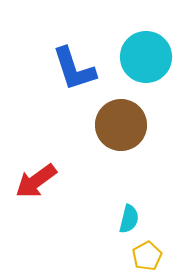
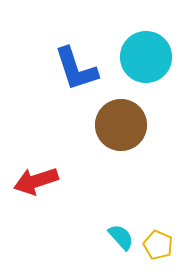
blue L-shape: moved 2 px right
red arrow: rotated 18 degrees clockwise
cyan semicircle: moved 8 px left, 18 px down; rotated 56 degrees counterclockwise
yellow pentagon: moved 11 px right, 11 px up; rotated 20 degrees counterclockwise
